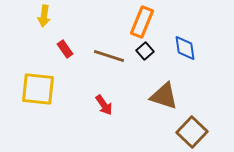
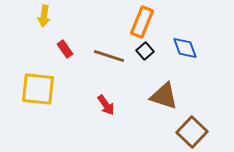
blue diamond: rotated 12 degrees counterclockwise
red arrow: moved 2 px right
